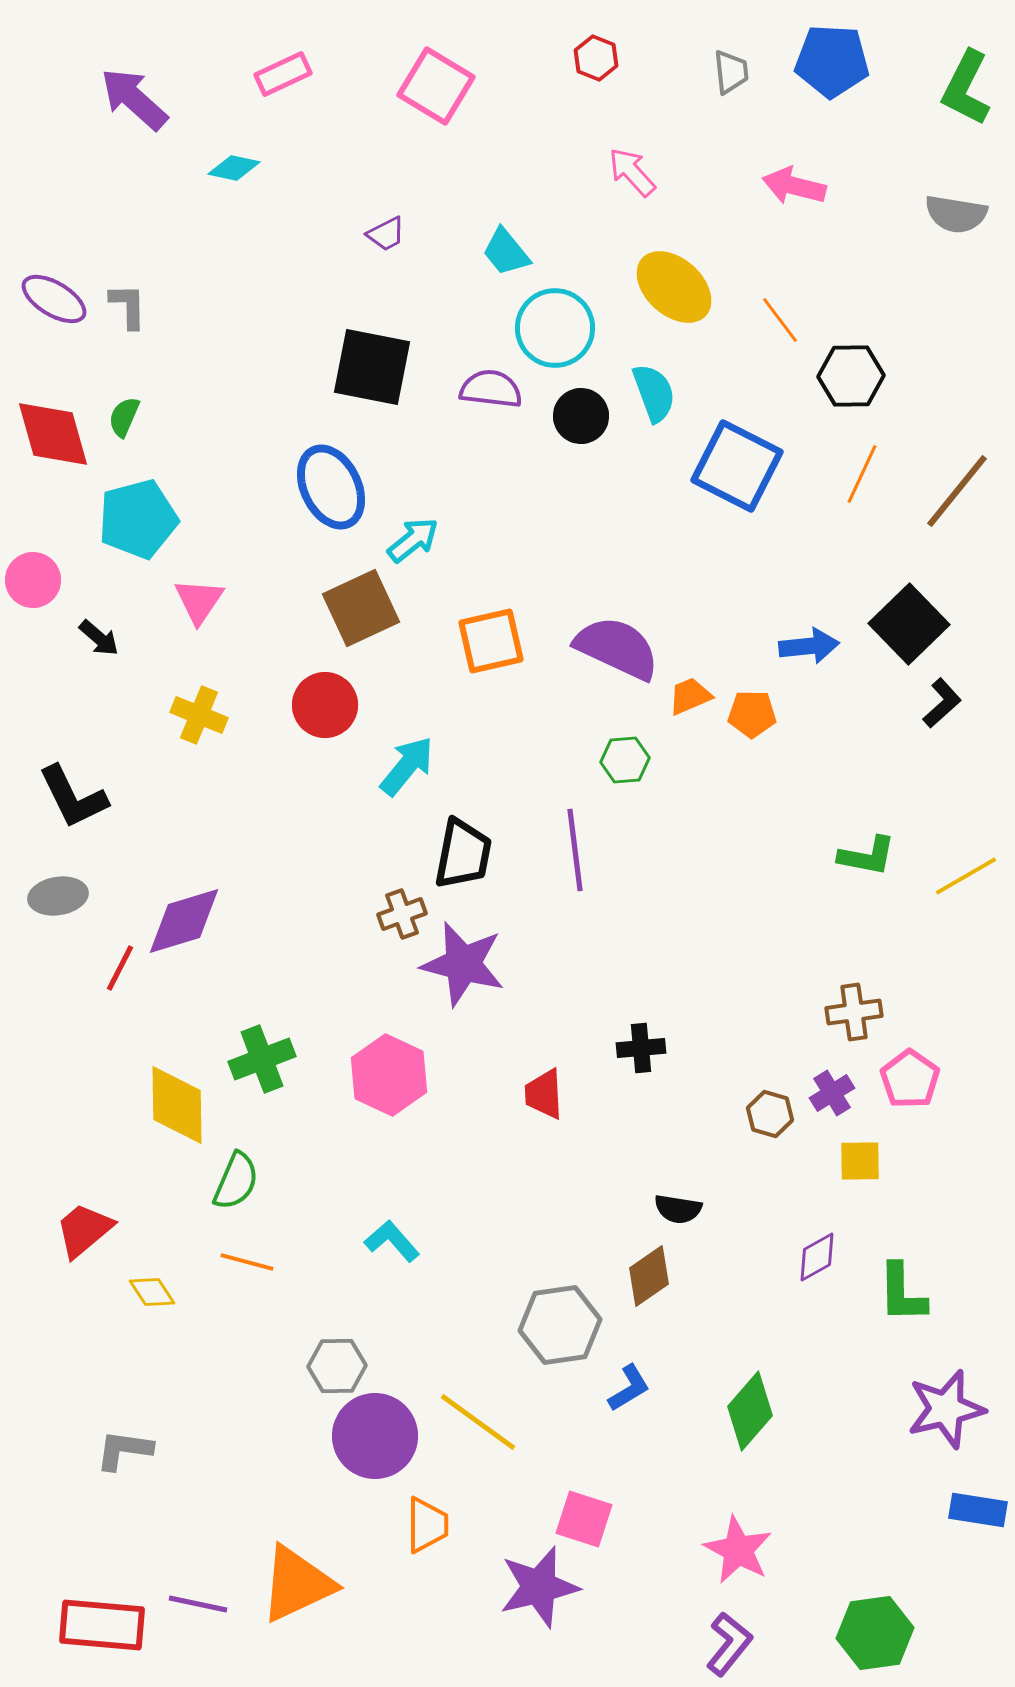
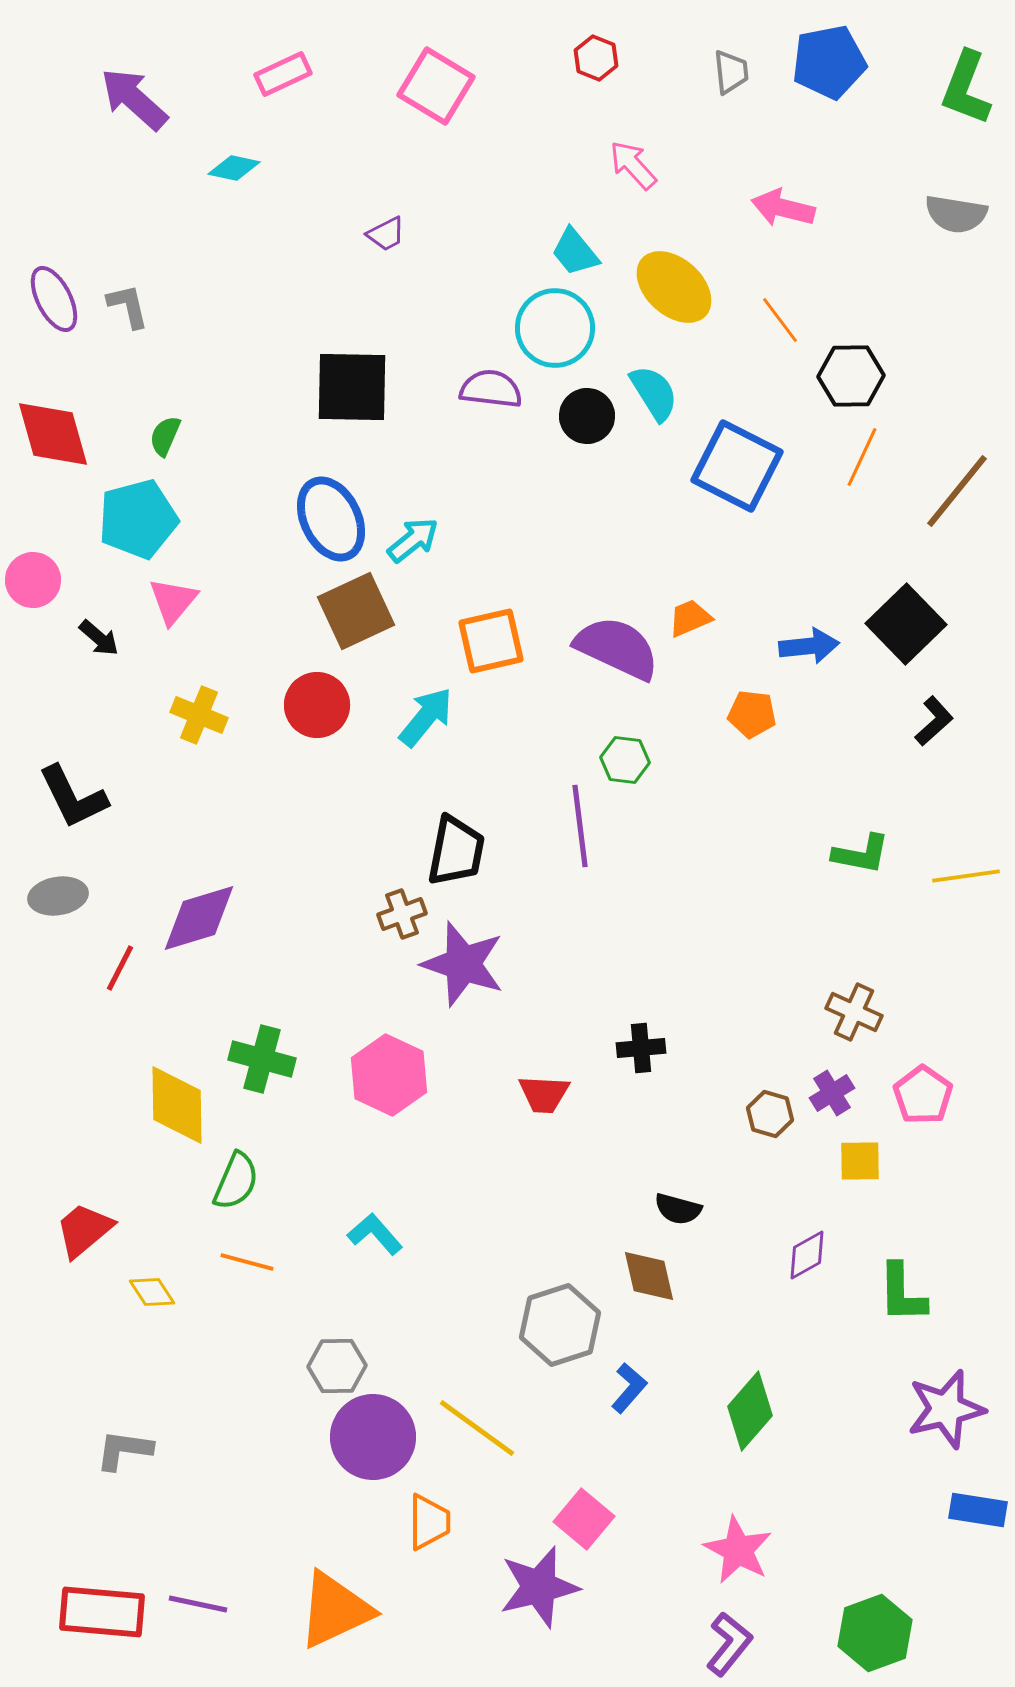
blue pentagon at (832, 61): moved 3 px left, 1 px down; rotated 14 degrees counterclockwise
green L-shape at (966, 88): rotated 6 degrees counterclockwise
pink arrow at (632, 172): moved 1 px right, 7 px up
pink arrow at (794, 186): moved 11 px left, 22 px down
cyan trapezoid at (506, 252): moved 69 px right
purple ellipse at (54, 299): rotated 32 degrees clockwise
gray L-shape at (128, 306): rotated 12 degrees counterclockwise
black square at (372, 367): moved 20 px left, 20 px down; rotated 10 degrees counterclockwise
cyan semicircle at (654, 393): rotated 12 degrees counterclockwise
black circle at (581, 416): moved 6 px right
green semicircle at (124, 417): moved 41 px right, 19 px down
orange line at (862, 474): moved 17 px up
blue ellipse at (331, 487): moved 32 px down
pink triangle at (199, 601): moved 26 px left; rotated 6 degrees clockwise
brown square at (361, 608): moved 5 px left, 3 px down
black square at (909, 624): moved 3 px left
orange trapezoid at (690, 696): moved 78 px up
black L-shape at (942, 703): moved 8 px left, 18 px down
red circle at (325, 705): moved 8 px left
orange pentagon at (752, 714): rotated 6 degrees clockwise
green hexagon at (625, 760): rotated 12 degrees clockwise
cyan arrow at (407, 766): moved 19 px right, 49 px up
purple line at (575, 850): moved 5 px right, 24 px up
black trapezoid at (463, 854): moved 7 px left, 3 px up
green L-shape at (867, 856): moved 6 px left, 2 px up
yellow line at (966, 876): rotated 22 degrees clockwise
purple diamond at (184, 921): moved 15 px right, 3 px up
purple star at (463, 964): rotated 4 degrees clockwise
brown cross at (854, 1012): rotated 32 degrees clockwise
green cross at (262, 1059): rotated 36 degrees clockwise
pink pentagon at (910, 1079): moved 13 px right, 16 px down
red trapezoid at (544, 1094): rotated 84 degrees counterclockwise
black semicircle at (678, 1209): rotated 6 degrees clockwise
cyan L-shape at (392, 1241): moved 17 px left, 7 px up
purple diamond at (817, 1257): moved 10 px left, 2 px up
brown diamond at (649, 1276): rotated 68 degrees counterclockwise
gray hexagon at (560, 1325): rotated 10 degrees counterclockwise
blue L-shape at (629, 1388): rotated 18 degrees counterclockwise
yellow line at (478, 1422): moved 1 px left, 6 px down
purple circle at (375, 1436): moved 2 px left, 1 px down
pink square at (584, 1519): rotated 22 degrees clockwise
orange trapezoid at (427, 1525): moved 2 px right, 3 px up
orange triangle at (297, 1584): moved 38 px right, 26 px down
red rectangle at (102, 1625): moved 13 px up
green hexagon at (875, 1633): rotated 12 degrees counterclockwise
